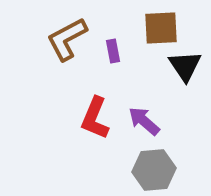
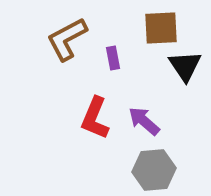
purple rectangle: moved 7 px down
